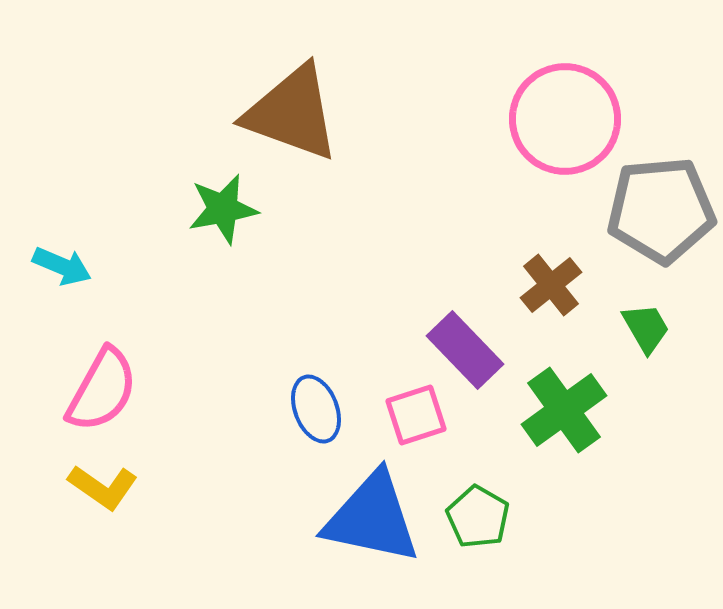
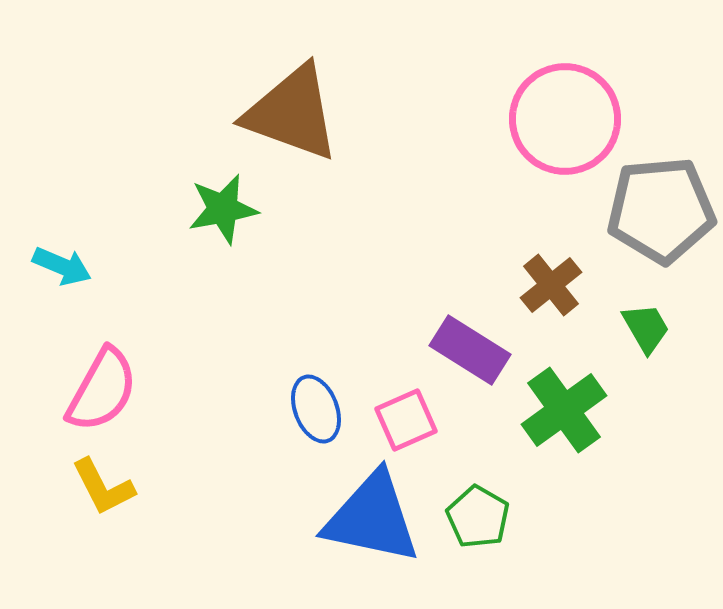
purple rectangle: moved 5 px right; rotated 14 degrees counterclockwise
pink square: moved 10 px left, 5 px down; rotated 6 degrees counterclockwise
yellow L-shape: rotated 28 degrees clockwise
